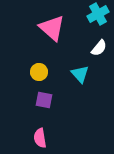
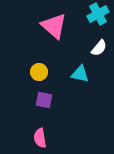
pink triangle: moved 2 px right, 2 px up
cyan triangle: rotated 36 degrees counterclockwise
